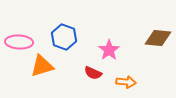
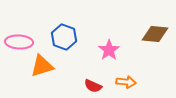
brown diamond: moved 3 px left, 4 px up
red semicircle: moved 13 px down
